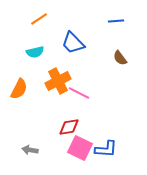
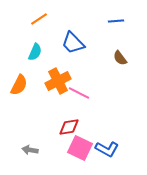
cyan semicircle: rotated 54 degrees counterclockwise
orange semicircle: moved 4 px up
blue L-shape: moved 1 px right; rotated 25 degrees clockwise
